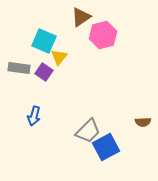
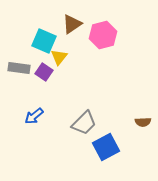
brown triangle: moved 9 px left, 7 px down
blue arrow: rotated 36 degrees clockwise
gray trapezoid: moved 4 px left, 8 px up
